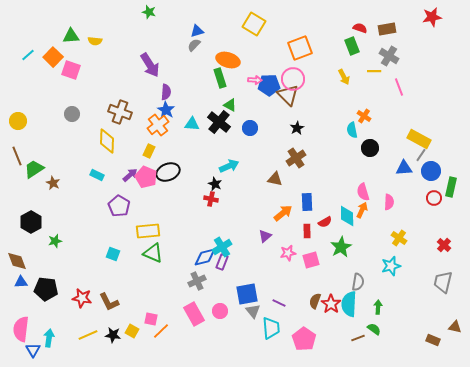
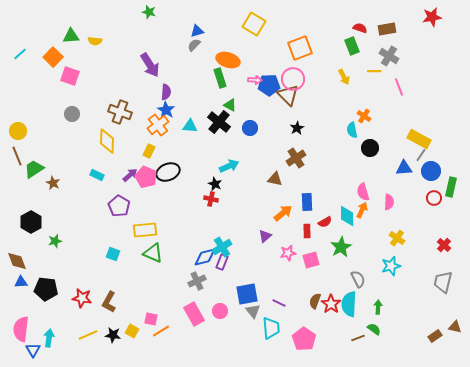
cyan line at (28, 55): moved 8 px left, 1 px up
pink square at (71, 70): moved 1 px left, 6 px down
yellow circle at (18, 121): moved 10 px down
cyan triangle at (192, 124): moved 2 px left, 2 px down
yellow rectangle at (148, 231): moved 3 px left, 1 px up
yellow cross at (399, 238): moved 2 px left
gray semicircle at (358, 282): moved 3 px up; rotated 36 degrees counterclockwise
brown L-shape at (109, 302): rotated 55 degrees clockwise
orange line at (161, 331): rotated 12 degrees clockwise
brown rectangle at (433, 340): moved 2 px right, 4 px up; rotated 56 degrees counterclockwise
